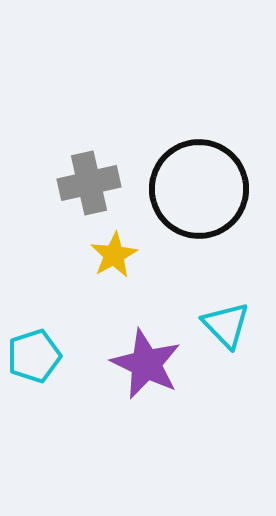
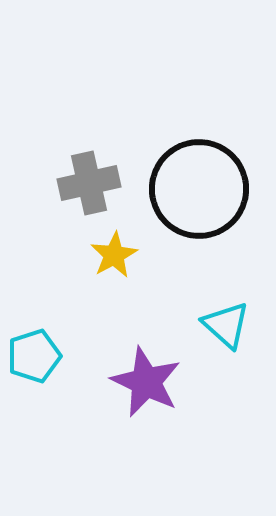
cyan triangle: rotated 4 degrees counterclockwise
purple star: moved 18 px down
